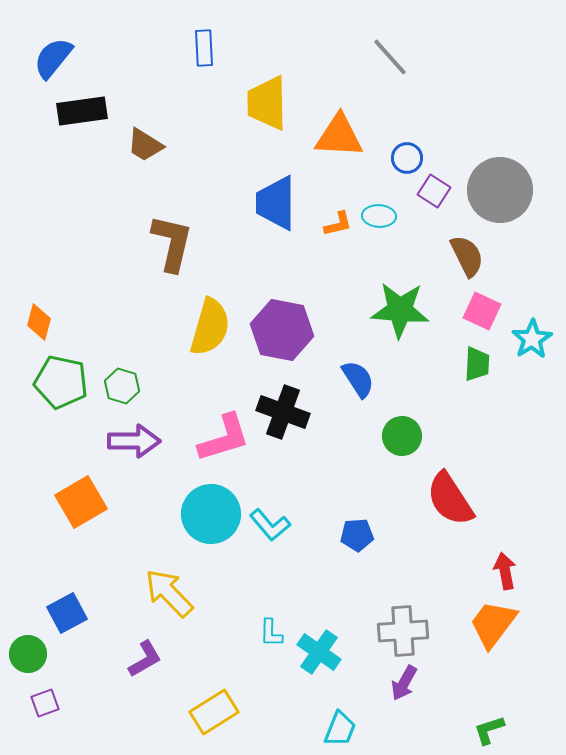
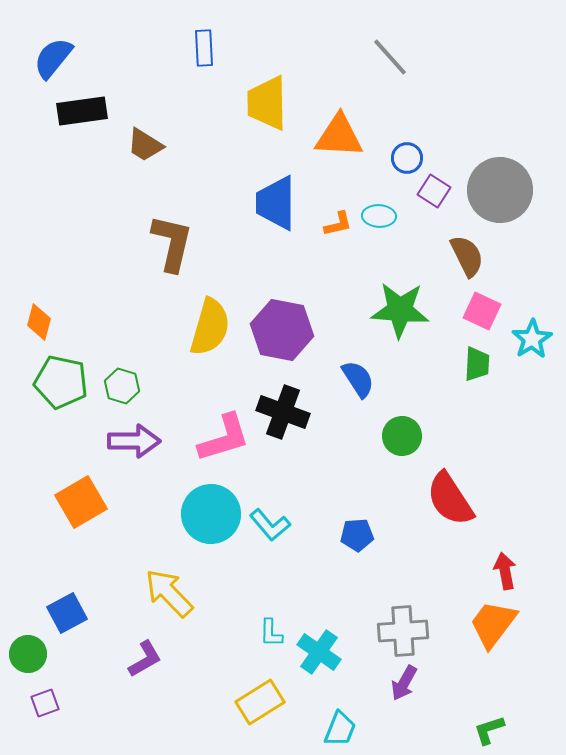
yellow rectangle at (214, 712): moved 46 px right, 10 px up
